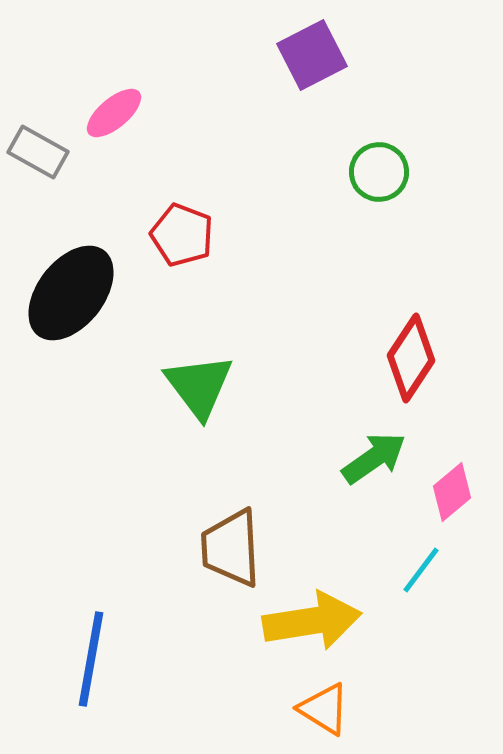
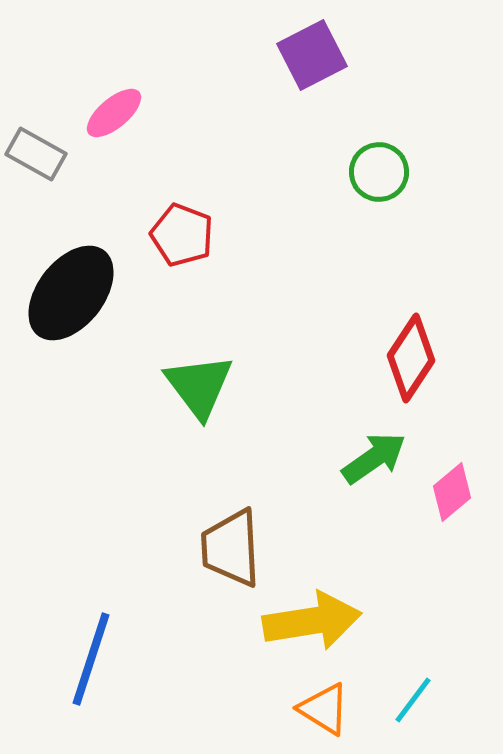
gray rectangle: moved 2 px left, 2 px down
cyan line: moved 8 px left, 130 px down
blue line: rotated 8 degrees clockwise
